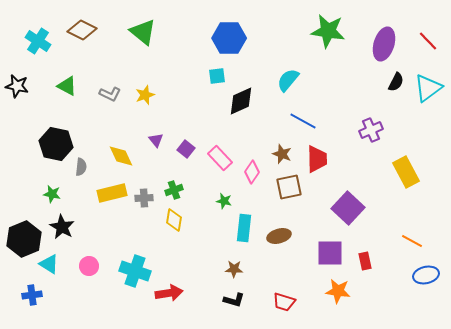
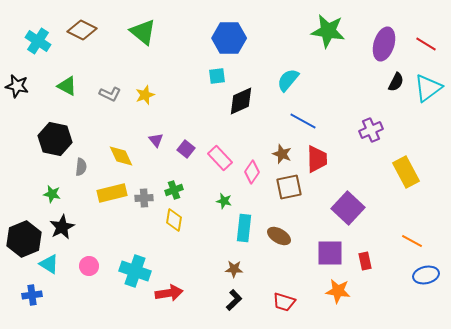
red line at (428, 41): moved 2 px left, 3 px down; rotated 15 degrees counterclockwise
black hexagon at (56, 144): moved 1 px left, 5 px up
black star at (62, 227): rotated 15 degrees clockwise
brown ellipse at (279, 236): rotated 45 degrees clockwise
black L-shape at (234, 300): rotated 60 degrees counterclockwise
